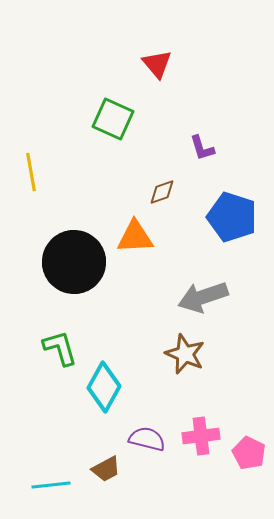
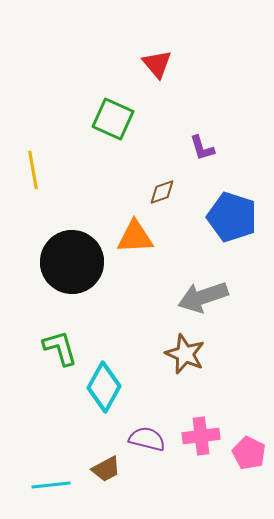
yellow line: moved 2 px right, 2 px up
black circle: moved 2 px left
